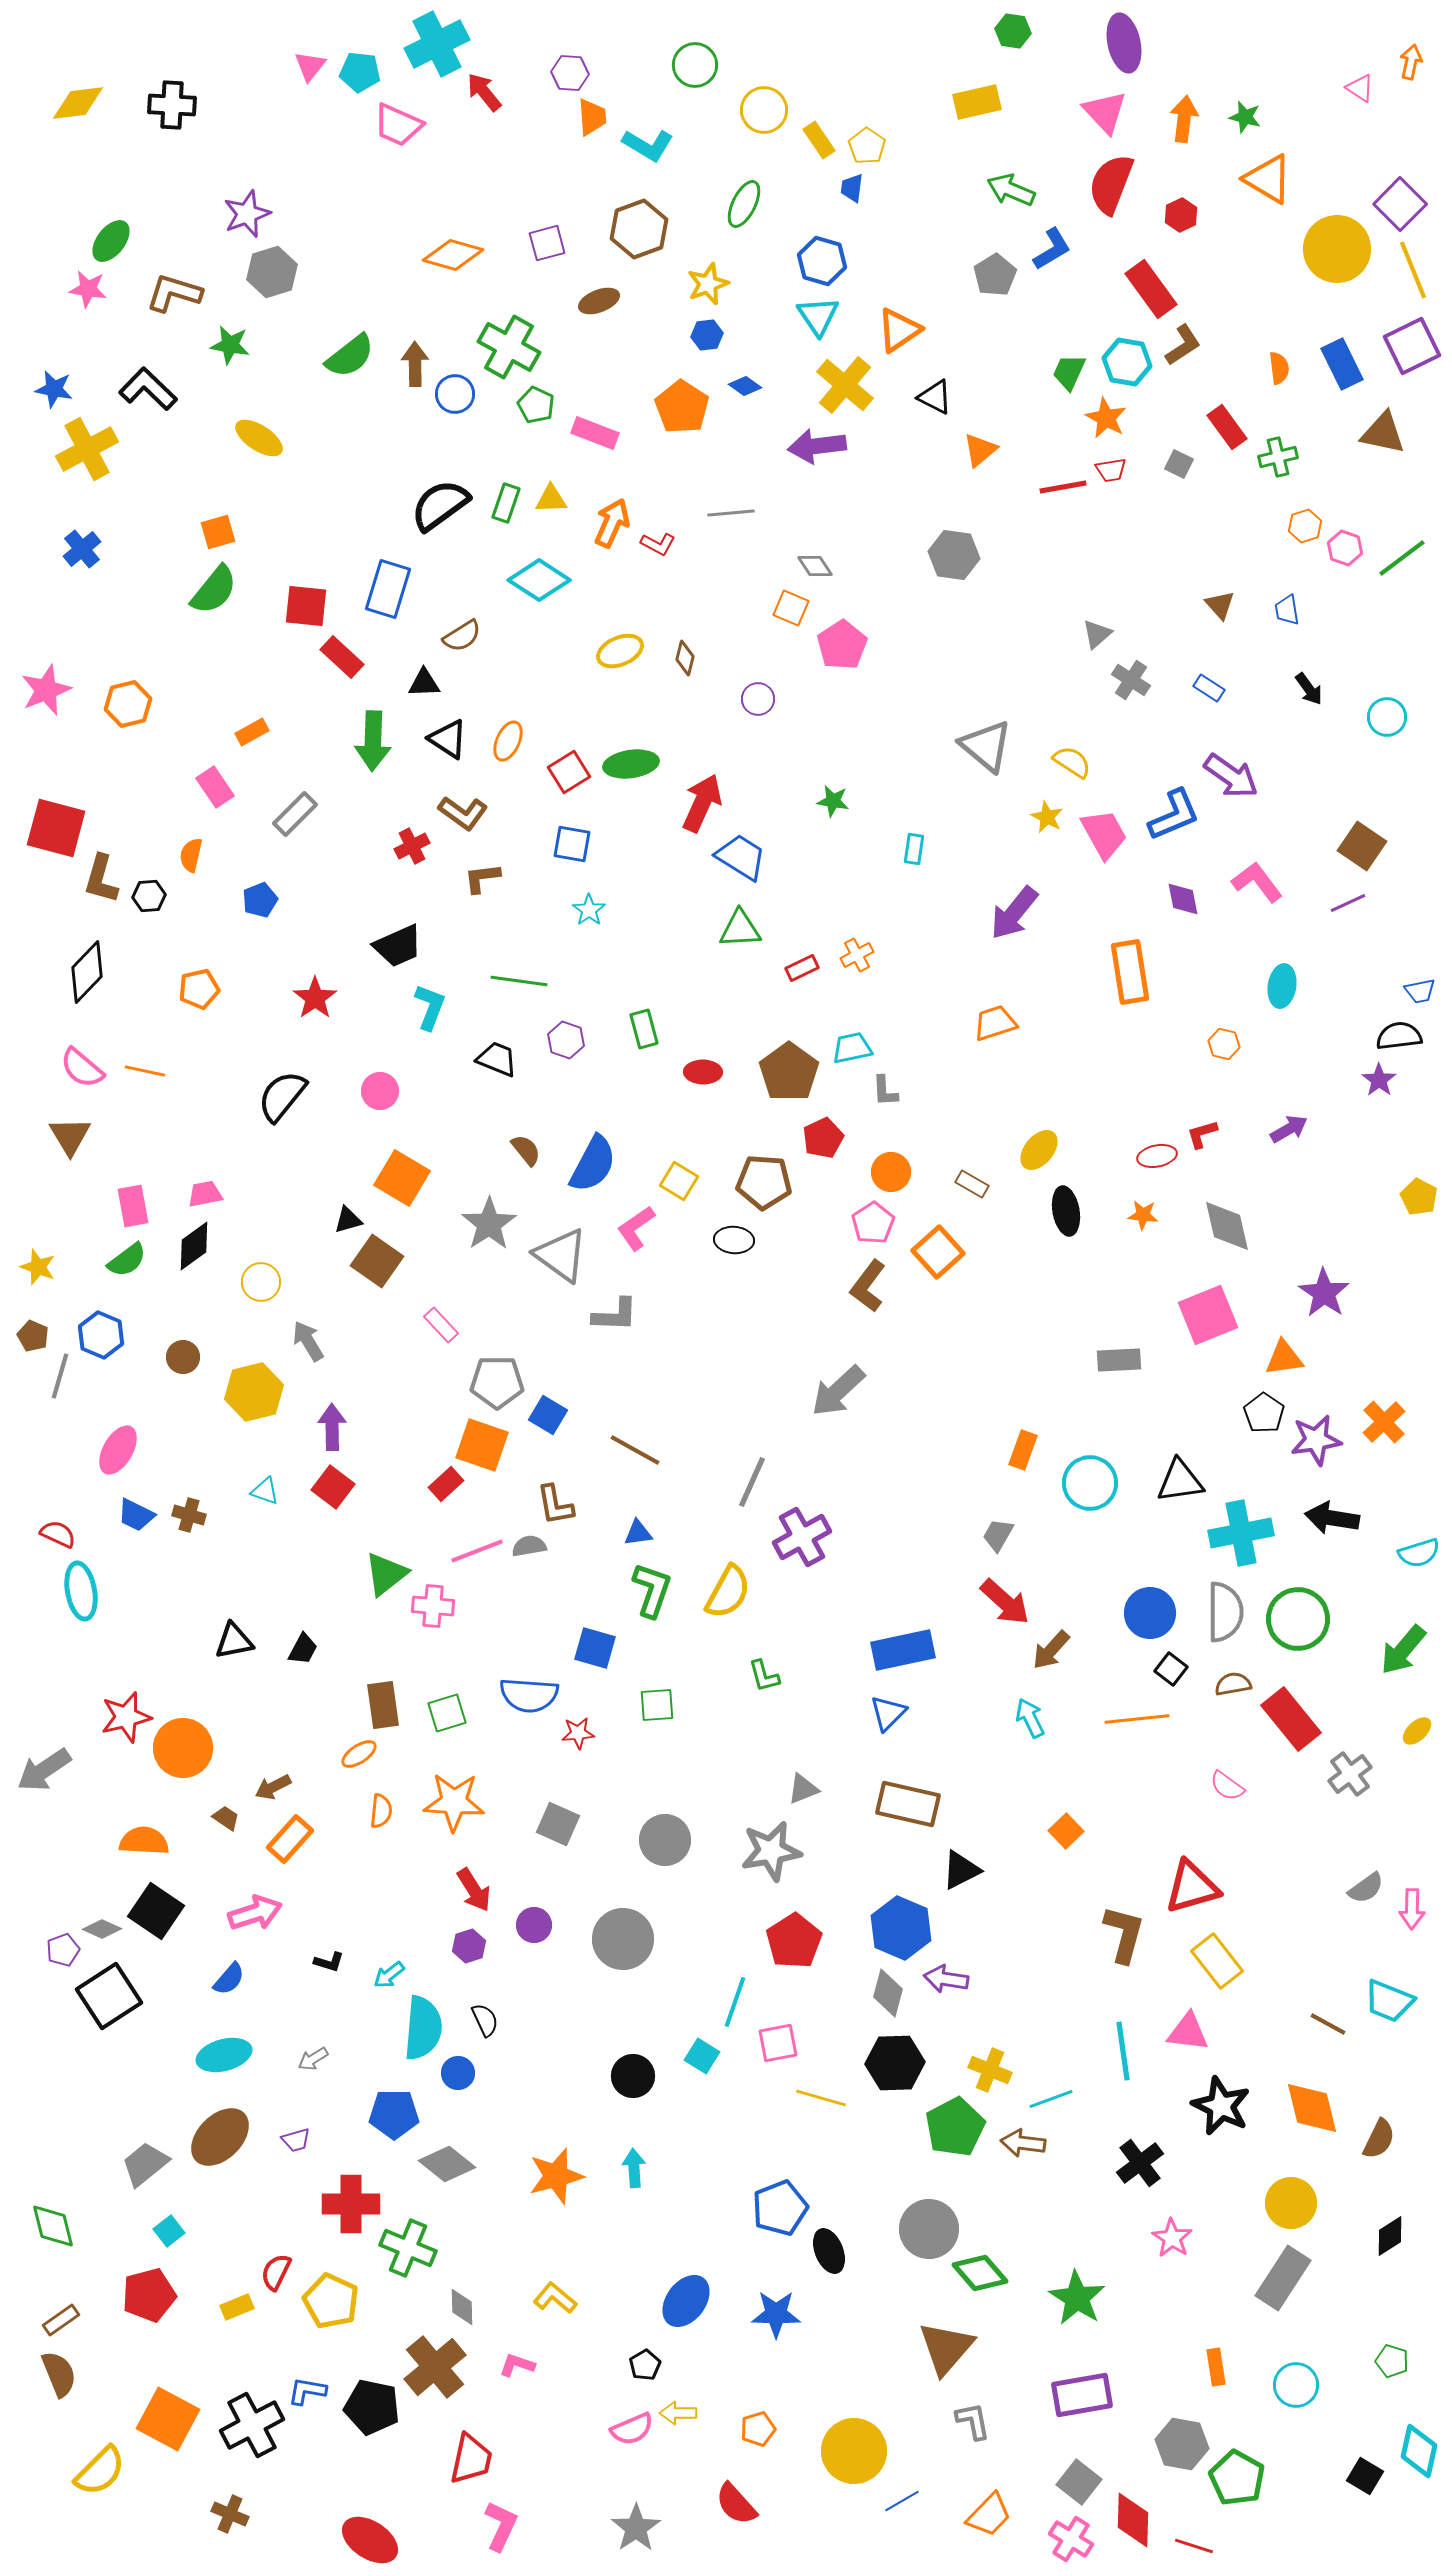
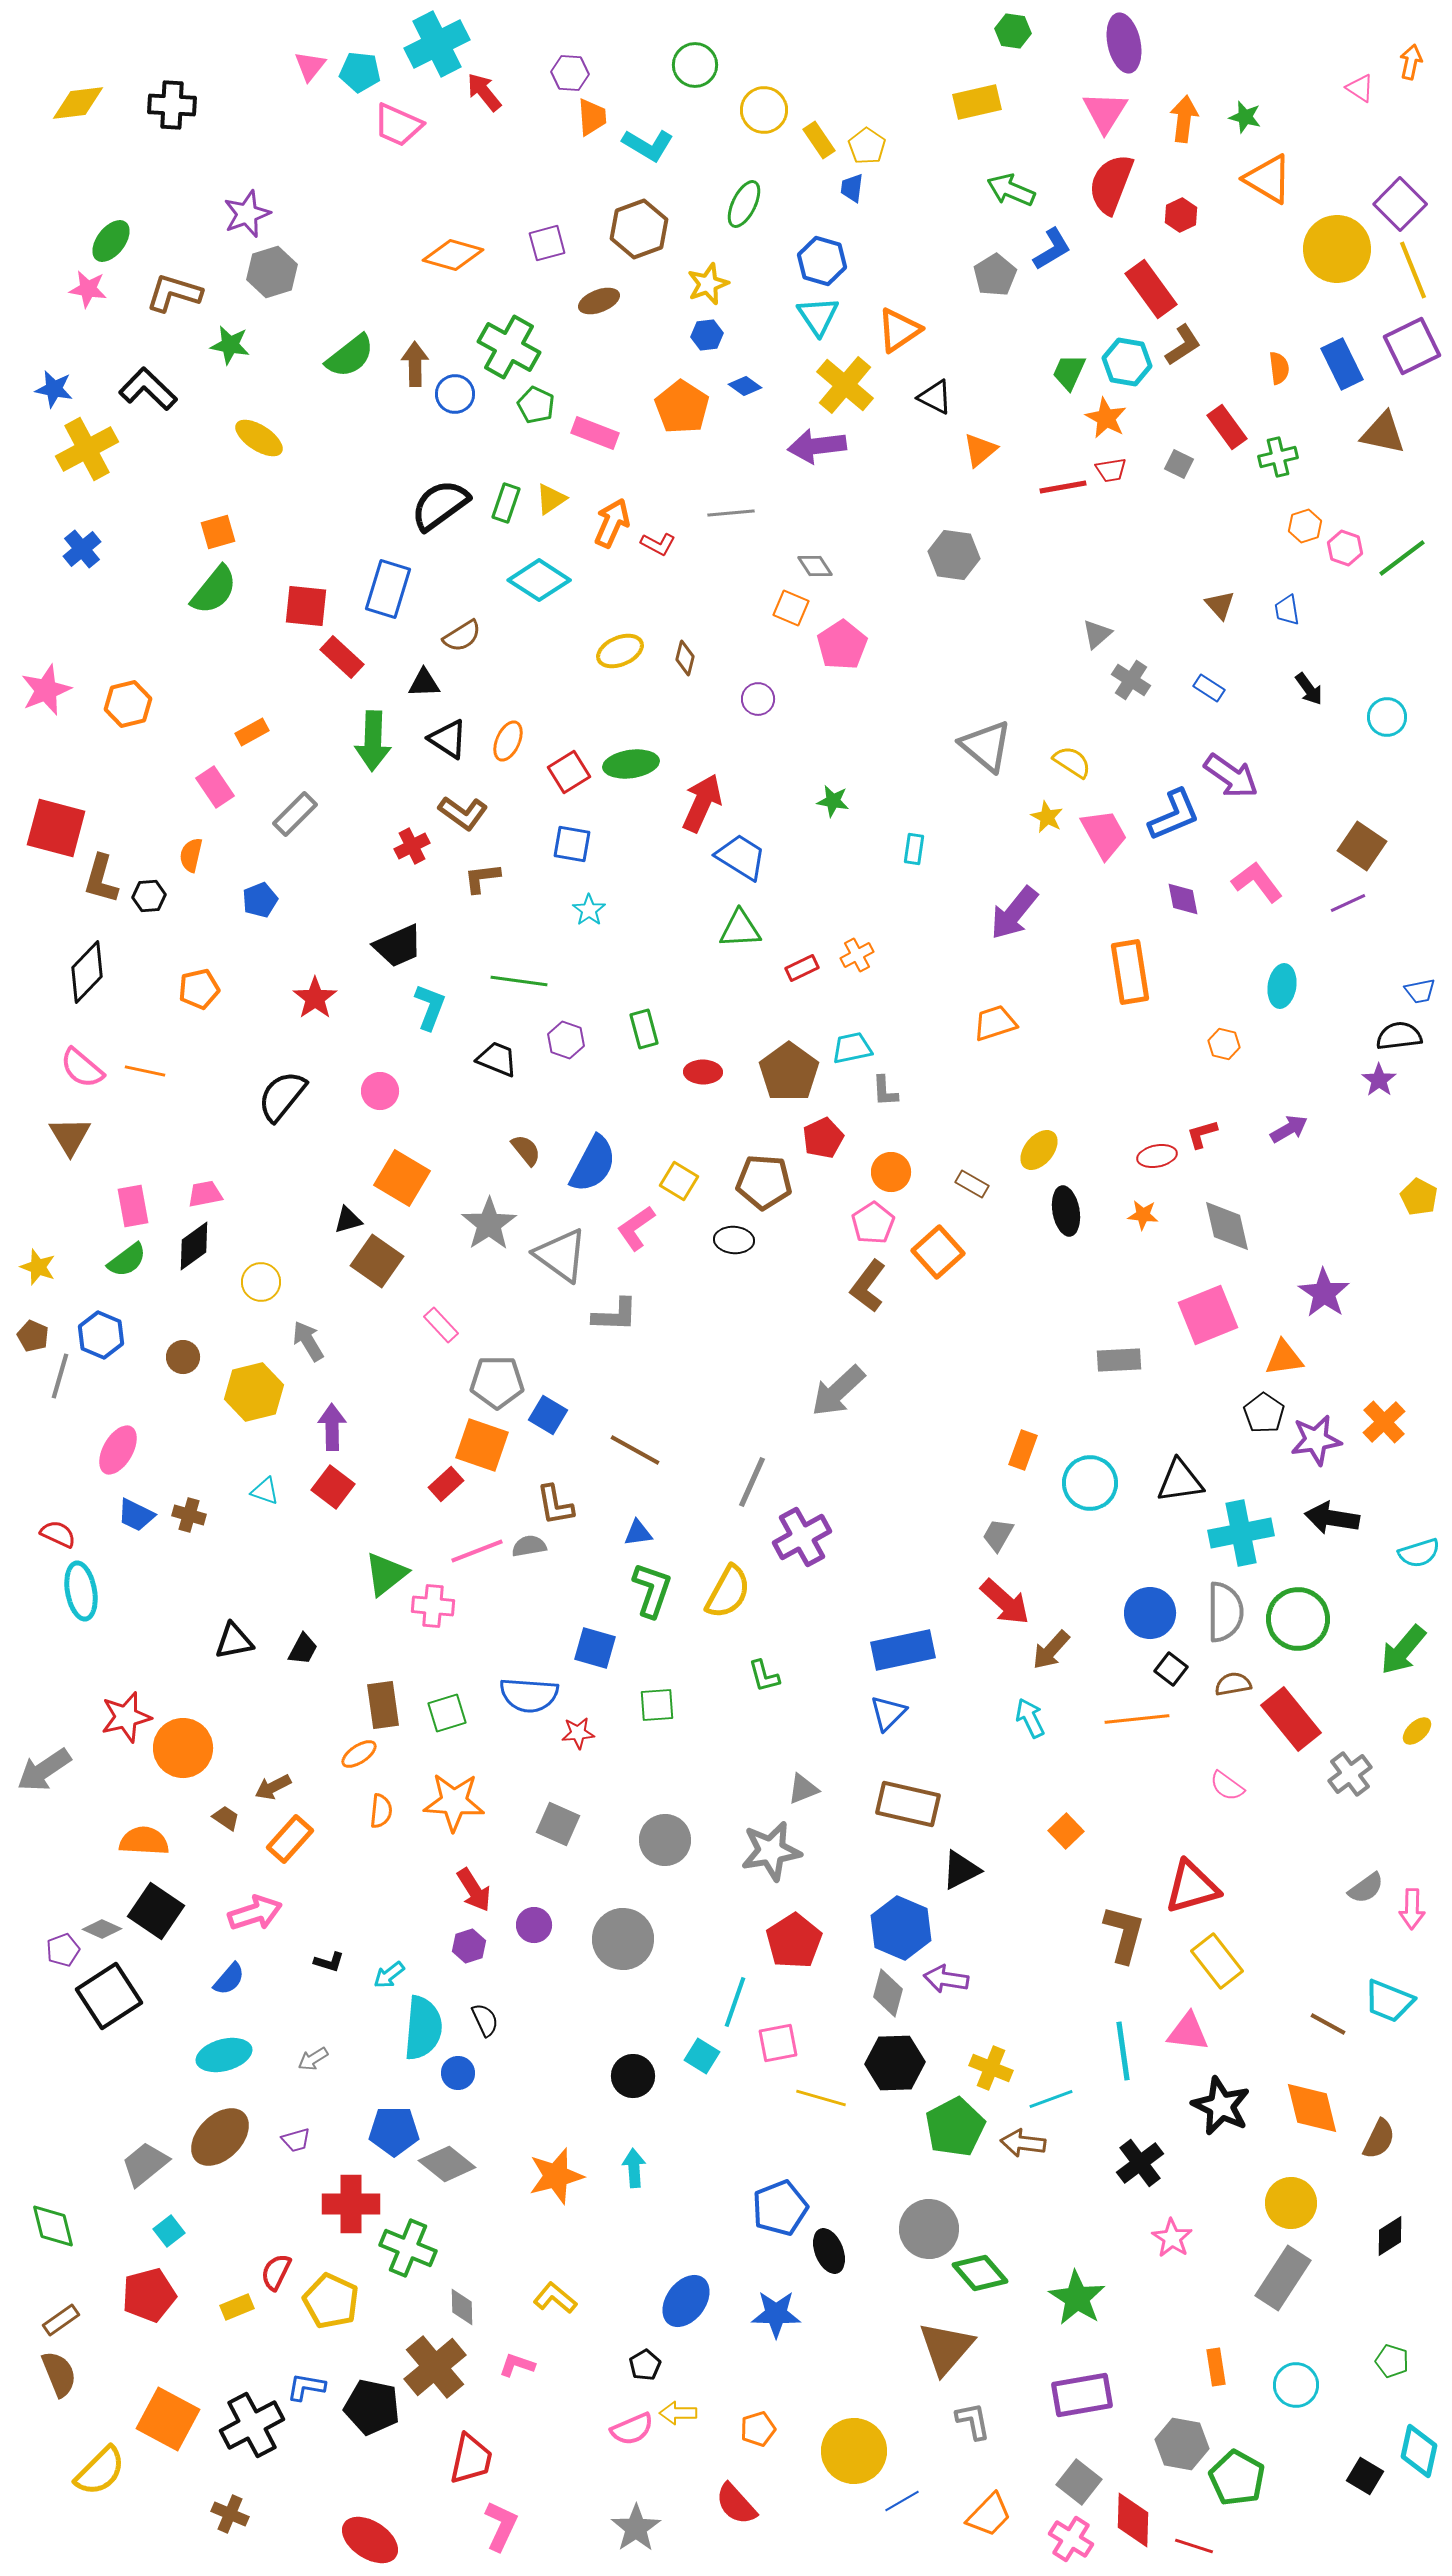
pink triangle at (1105, 112): rotated 15 degrees clockwise
yellow triangle at (551, 499): rotated 32 degrees counterclockwise
yellow cross at (990, 2070): moved 1 px right, 2 px up
blue pentagon at (394, 2114): moved 17 px down
blue L-shape at (307, 2391): moved 1 px left, 4 px up
